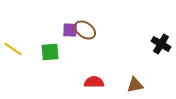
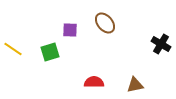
brown ellipse: moved 20 px right, 7 px up; rotated 15 degrees clockwise
green square: rotated 12 degrees counterclockwise
